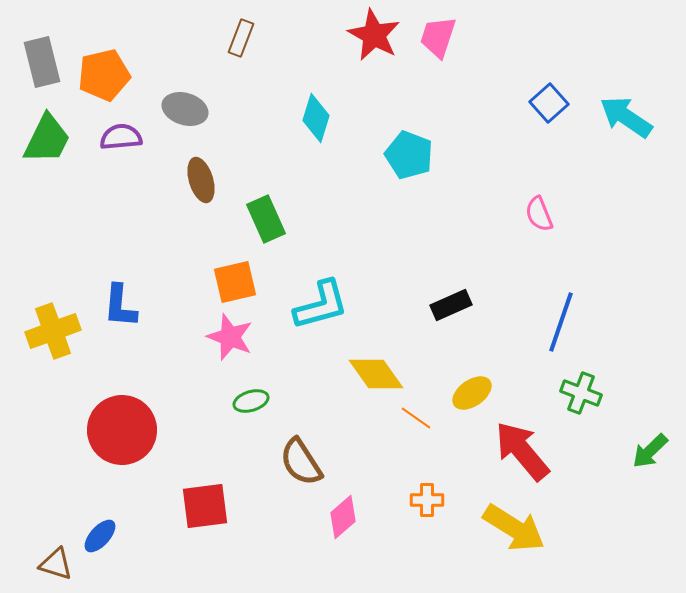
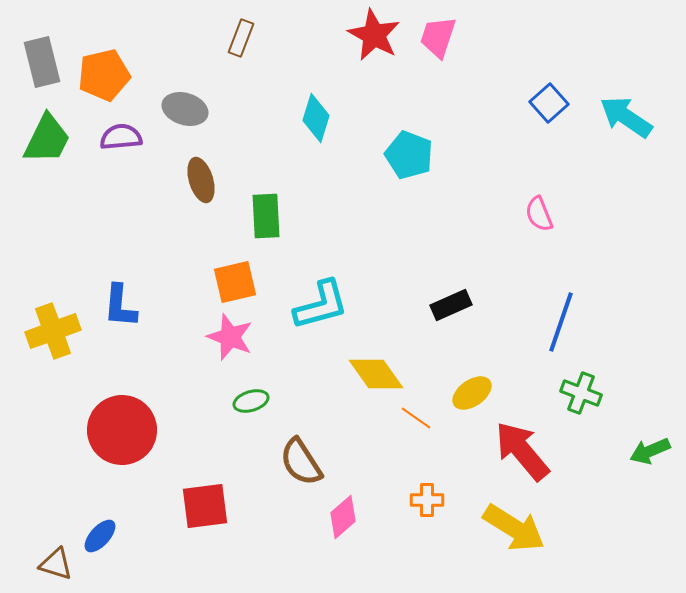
green rectangle: moved 3 px up; rotated 21 degrees clockwise
green arrow: rotated 21 degrees clockwise
